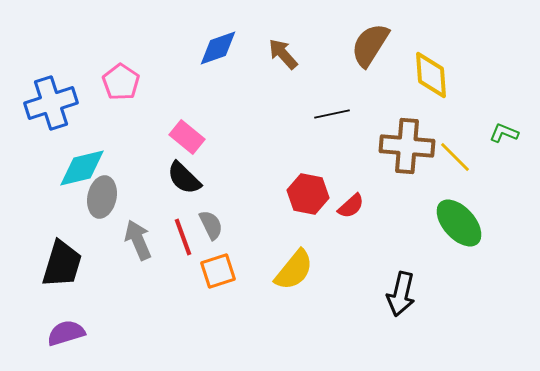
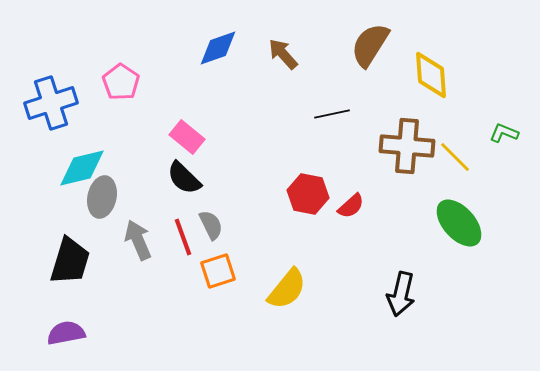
black trapezoid: moved 8 px right, 3 px up
yellow semicircle: moved 7 px left, 19 px down
purple semicircle: rotated 6 degrees clockwise
